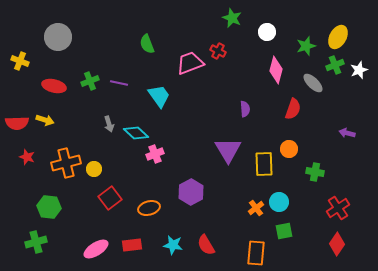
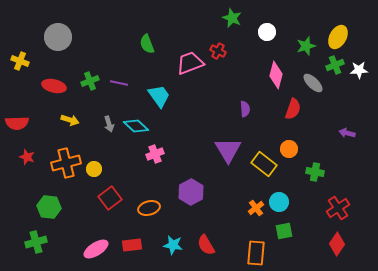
pink diamond at (276, 70): moved 5 px down
white star at (359, 70): rotated 18 degrees clockwise
yellow arrow at (45, 120): moved 25 px right
cyan diamond at (136, 133): moved 7 px up
yellow rectangle at (264, 164): rotated 50 degrees counterclockwise
